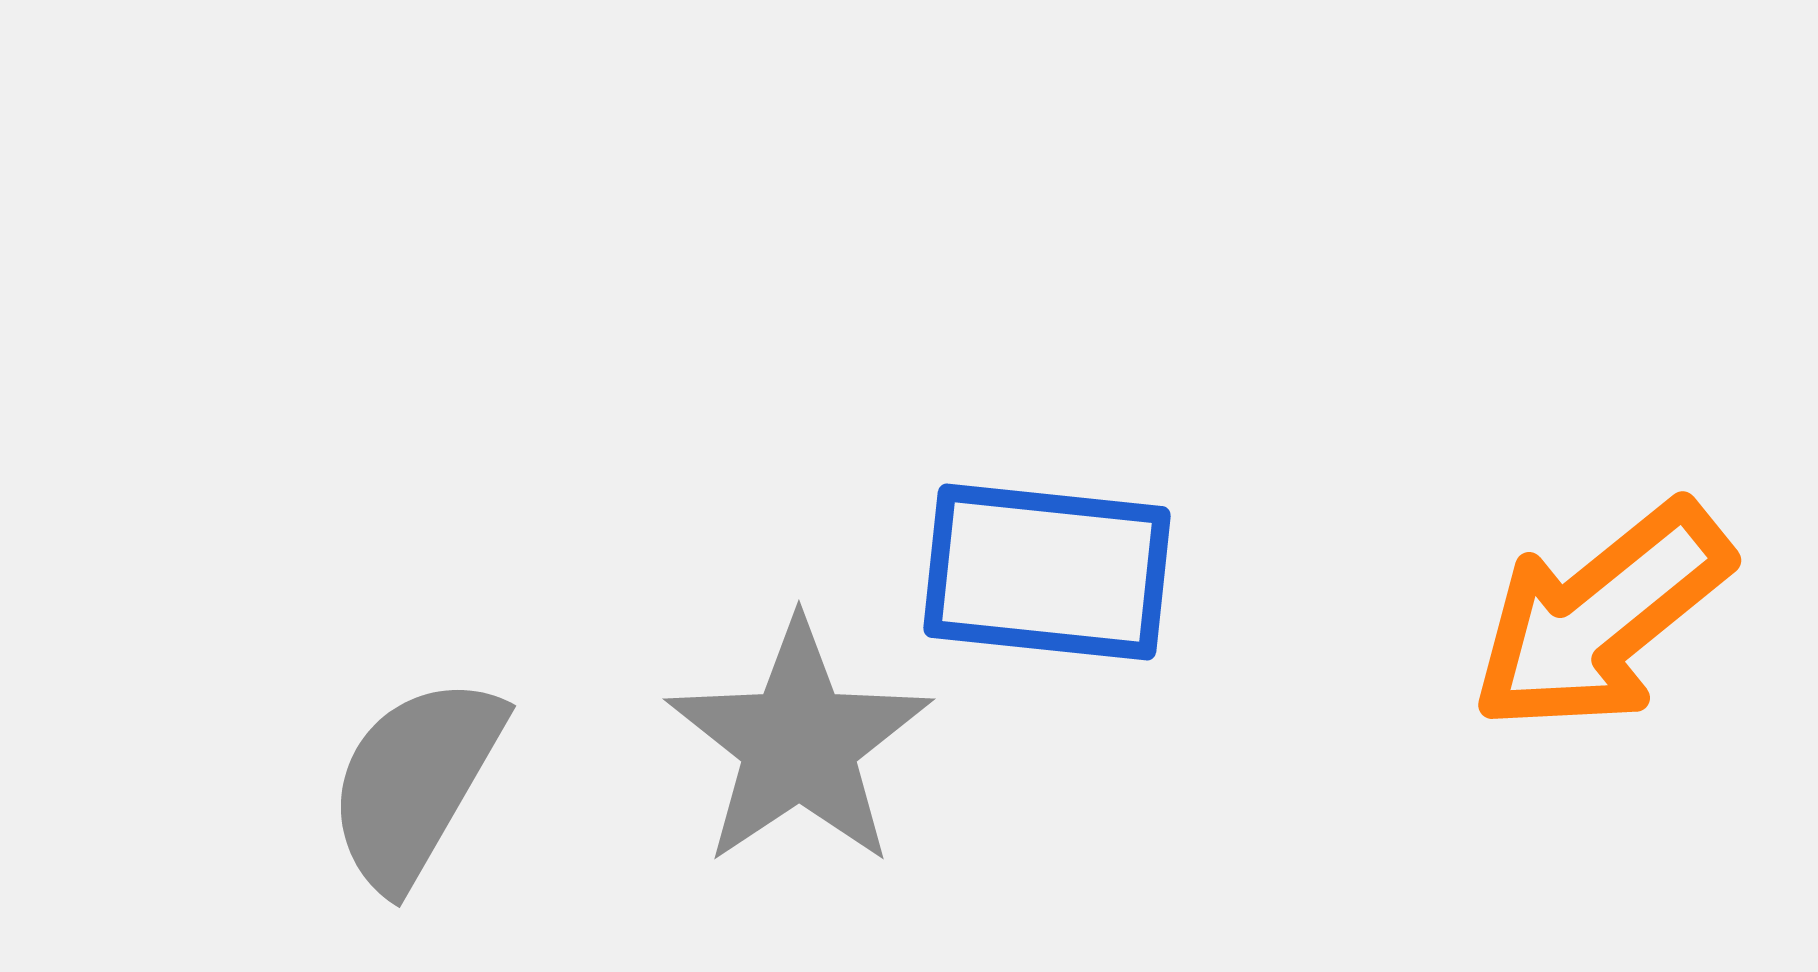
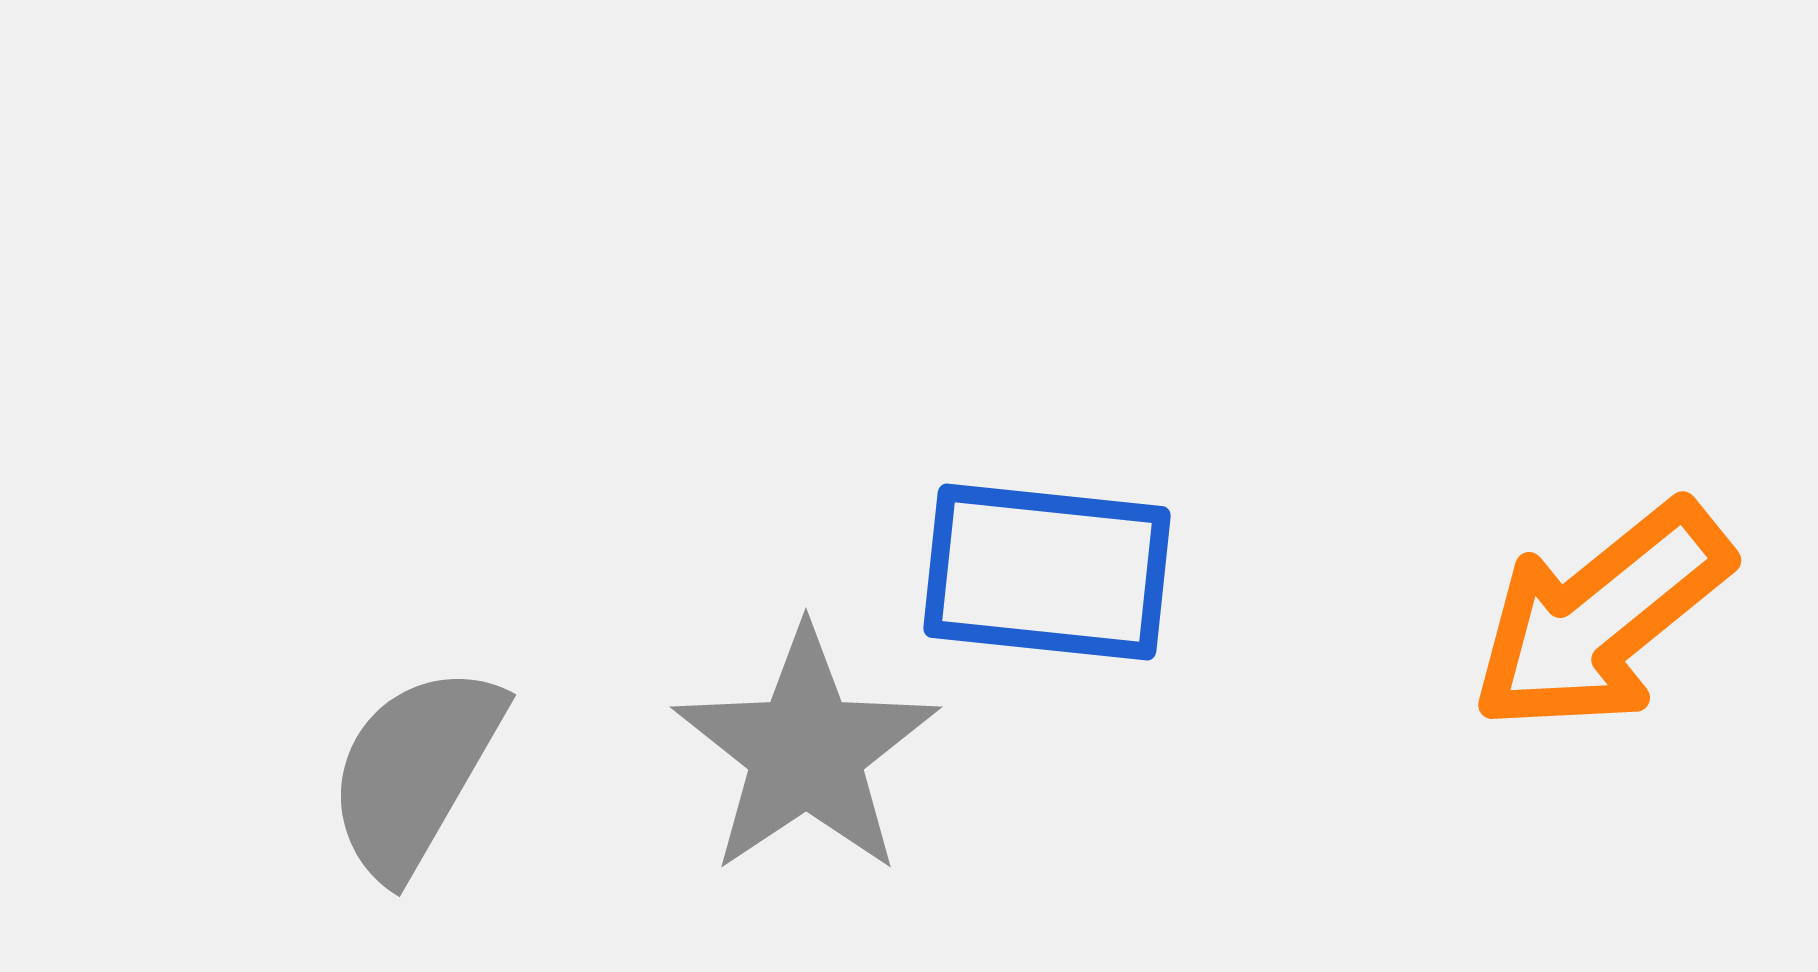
gray star: moved 7 px right, 8 px down
gray semicircle: moved 11 px up
